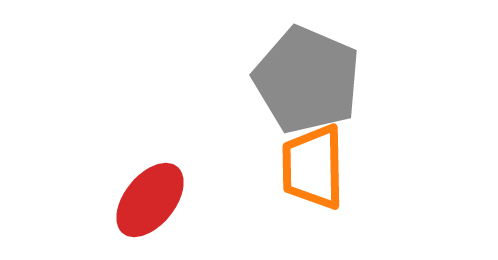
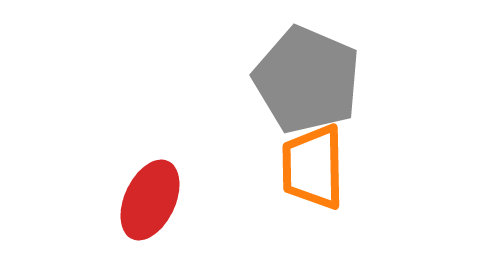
red ellipse: rotated 14 degrees counterclockwise
